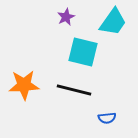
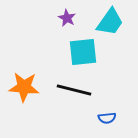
purple star: moved 1 px right, 1 px down; rotated 18 degrees counterclockwise
cyan trapezoid: moved 3 px left
cyan square: rotated 20 degrees counterclockwise
orange star: moved 2 px down; rotated 8 degrees clockwise
